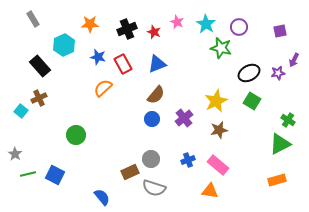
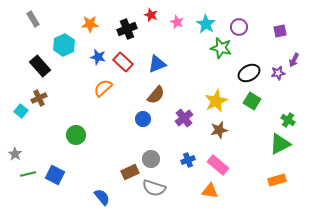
red star: moved 3 px left, 17 px up
red rectangle: moved 2 px up; rotated 18 degrees counterclockwise
blue circle: moved 9 px left
